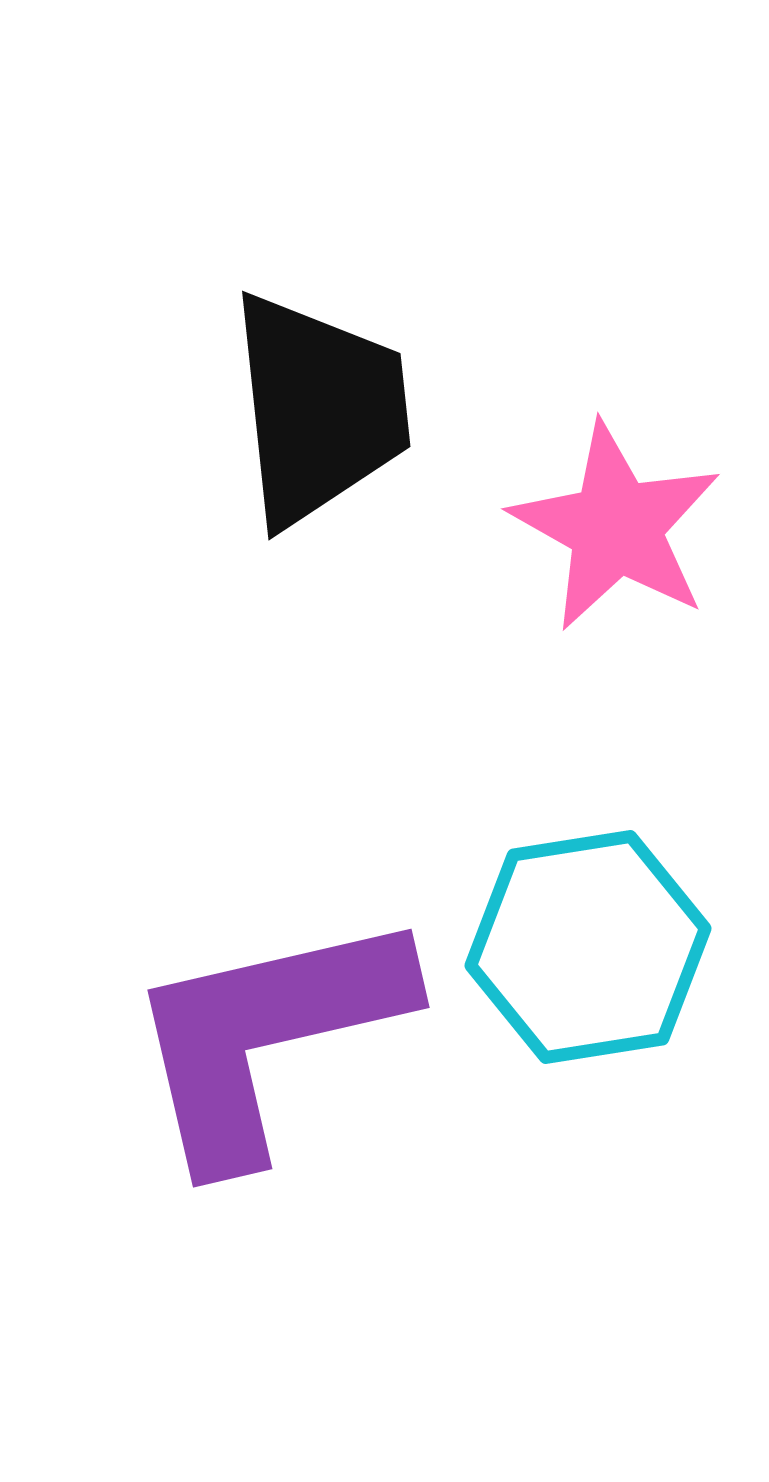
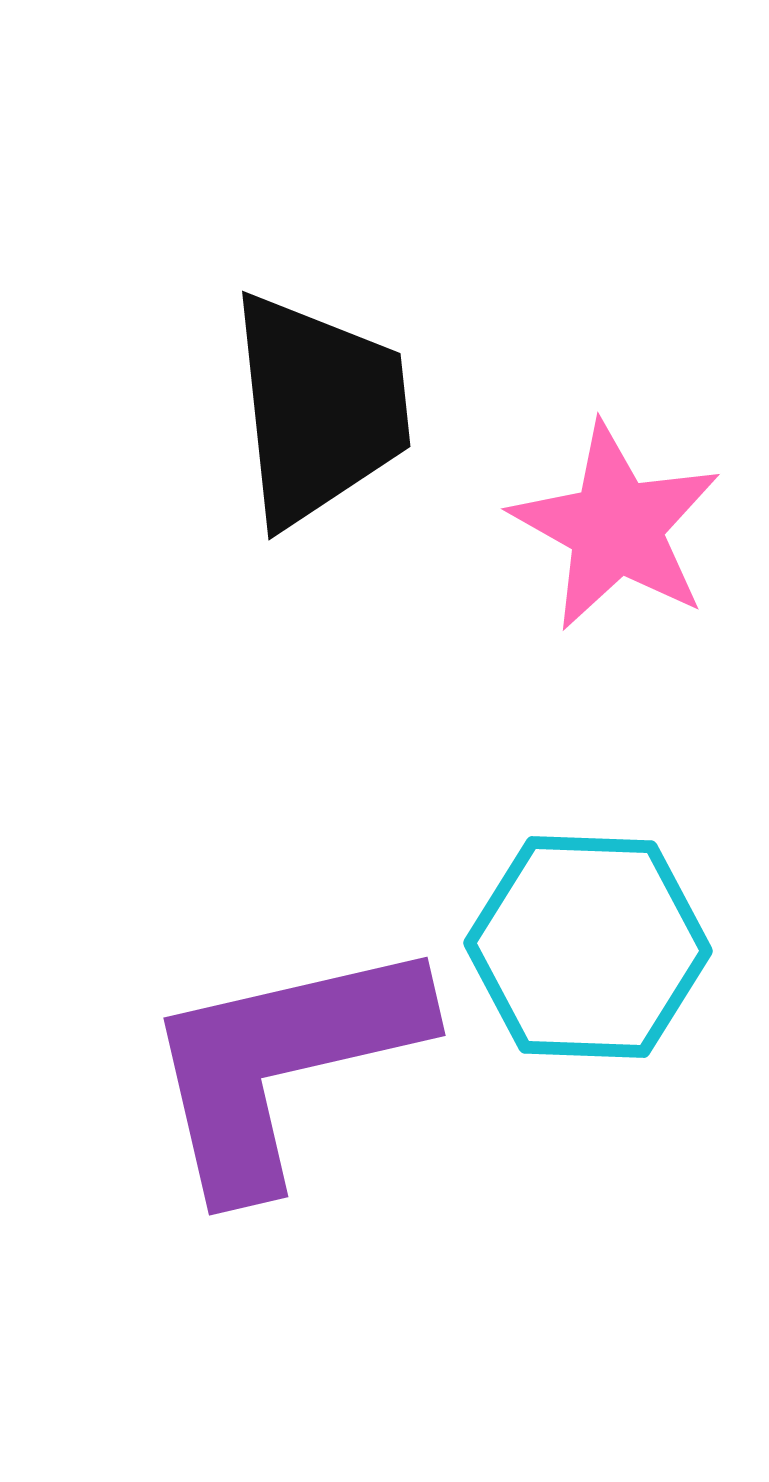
cyan hexagon: rotated 11 degrees clockwise
purple L-shape: moved 16 px right, 28 px down
